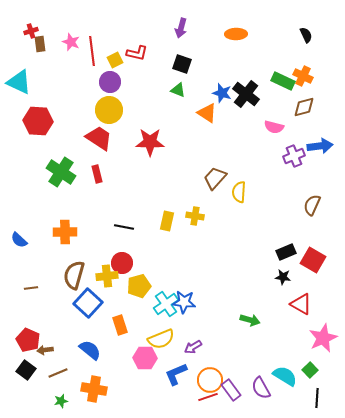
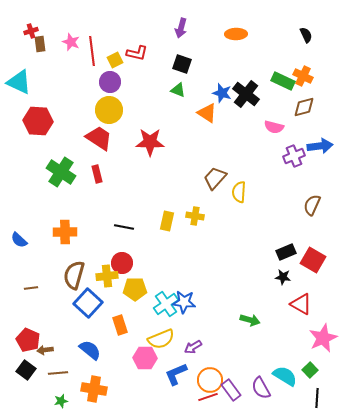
yellow pentagon at (139, 286): moved 4 px left, 3 px down; rotated 15 degrees clockwise
brown line at (58, 373): rotated 18 degrees clockwise
